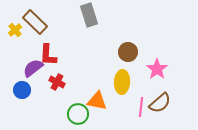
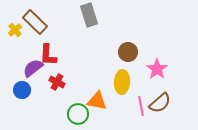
pink line: moved 1 px up; rotated 18 degrees counterclockwise
